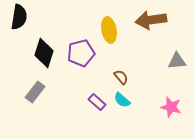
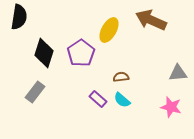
brown arrow: rotated 32 degrees clockwise
yellow ellipse: rotated 40 degrees clockwise
purple pentagon: rotated 20 degrees counterclockwise
gray triangle: moved 1 px right, 12 px down
brown semicircle: rotated 56 degrees counterclockwise
purple rectangle: moved 1 px right, 3 px up
